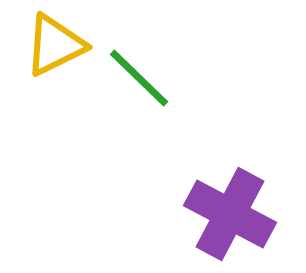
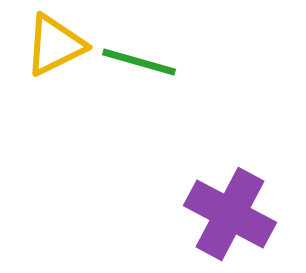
green line: moved 16 px up; rotated 28 degrees counterclockwise
